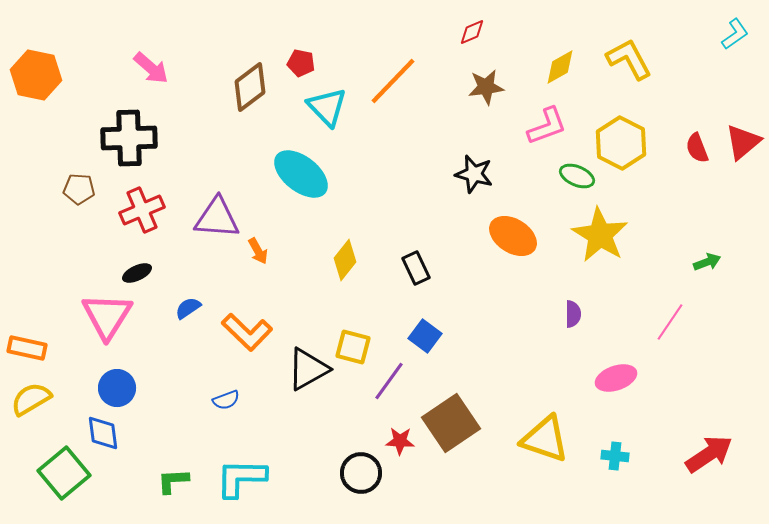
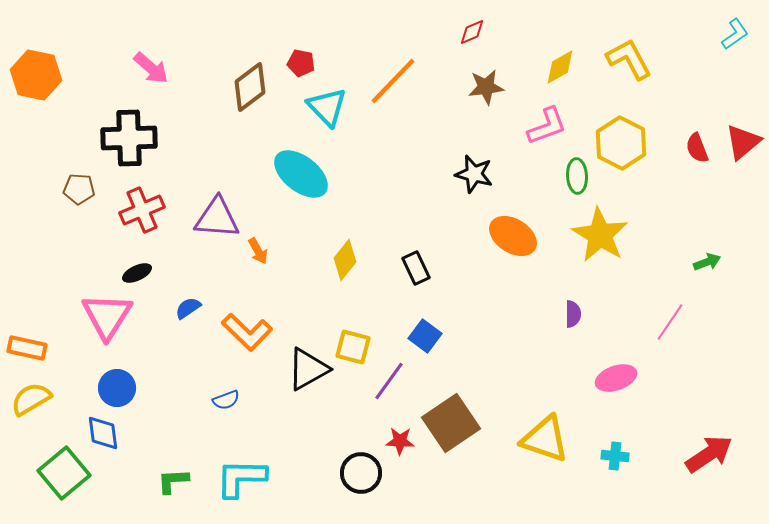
green ellipse at (577, 176): rotated 64 degrees clockwise
